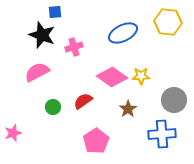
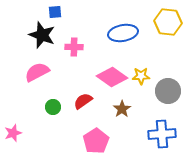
blue ellipse: rotated 16 degrees clockwise
pink cross: rotated 18 degrees clockwise
gray circle: moved 6 px left, 9 px up
brown star: moved 6 px left
